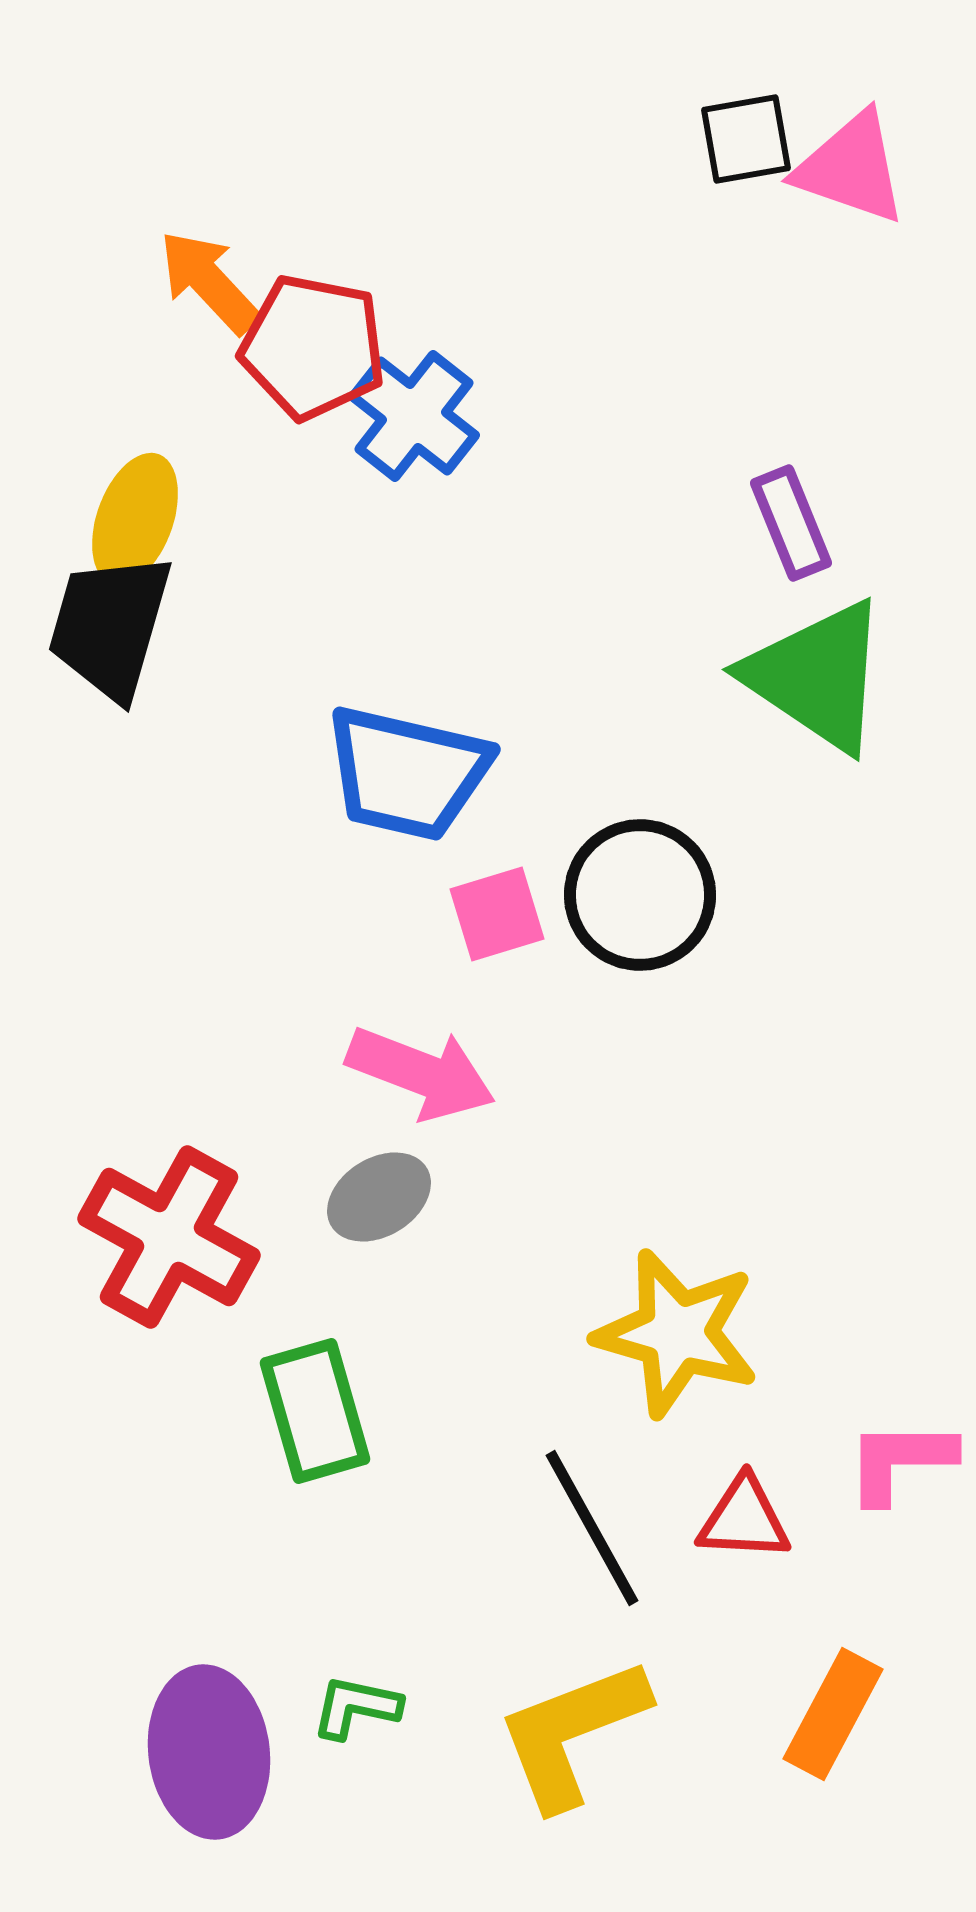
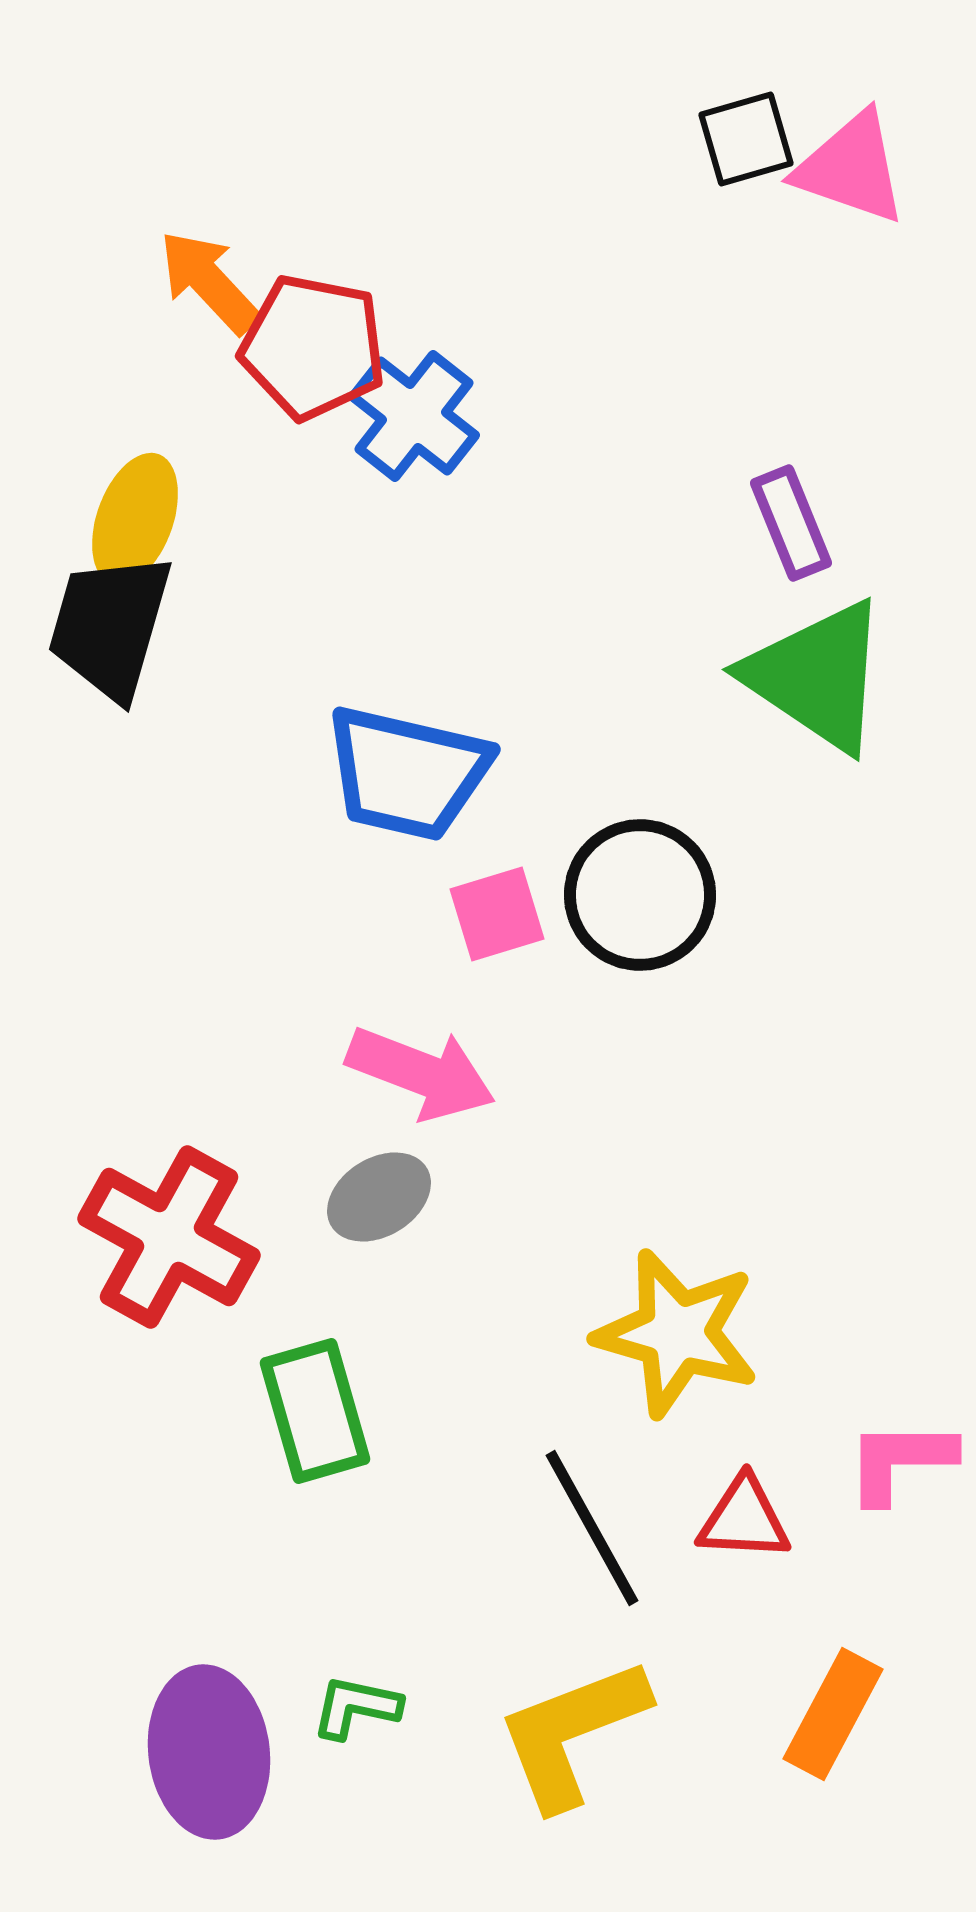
black square: rotated 6 degrees counterclockwise
